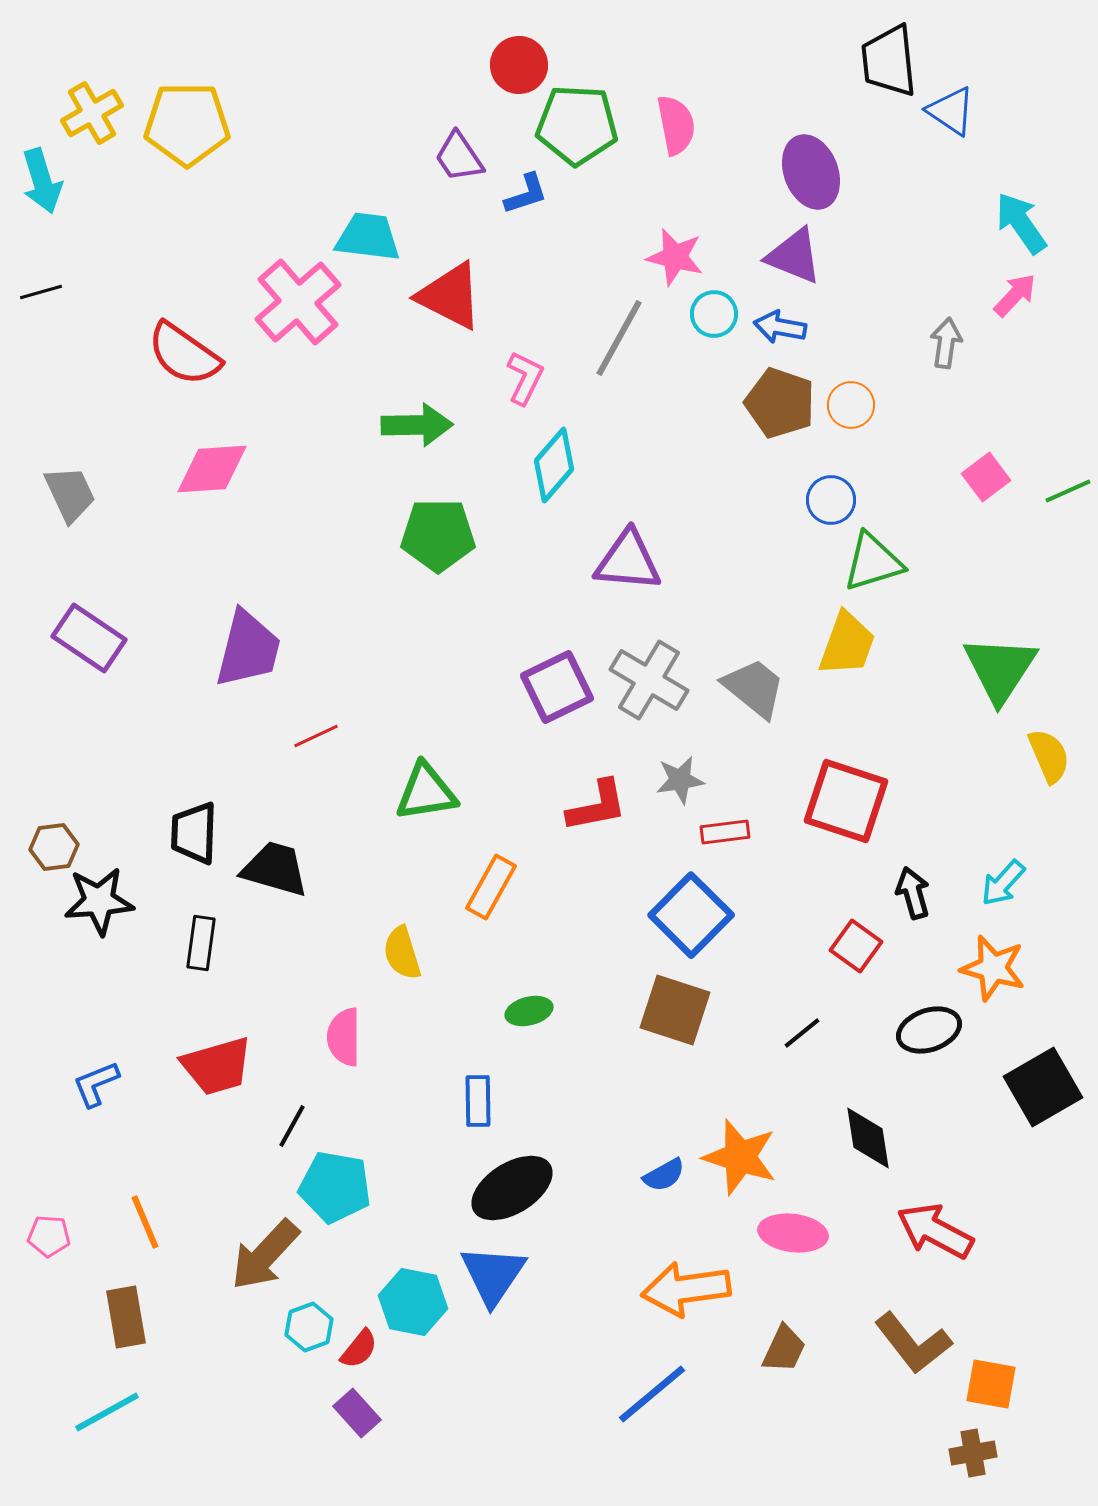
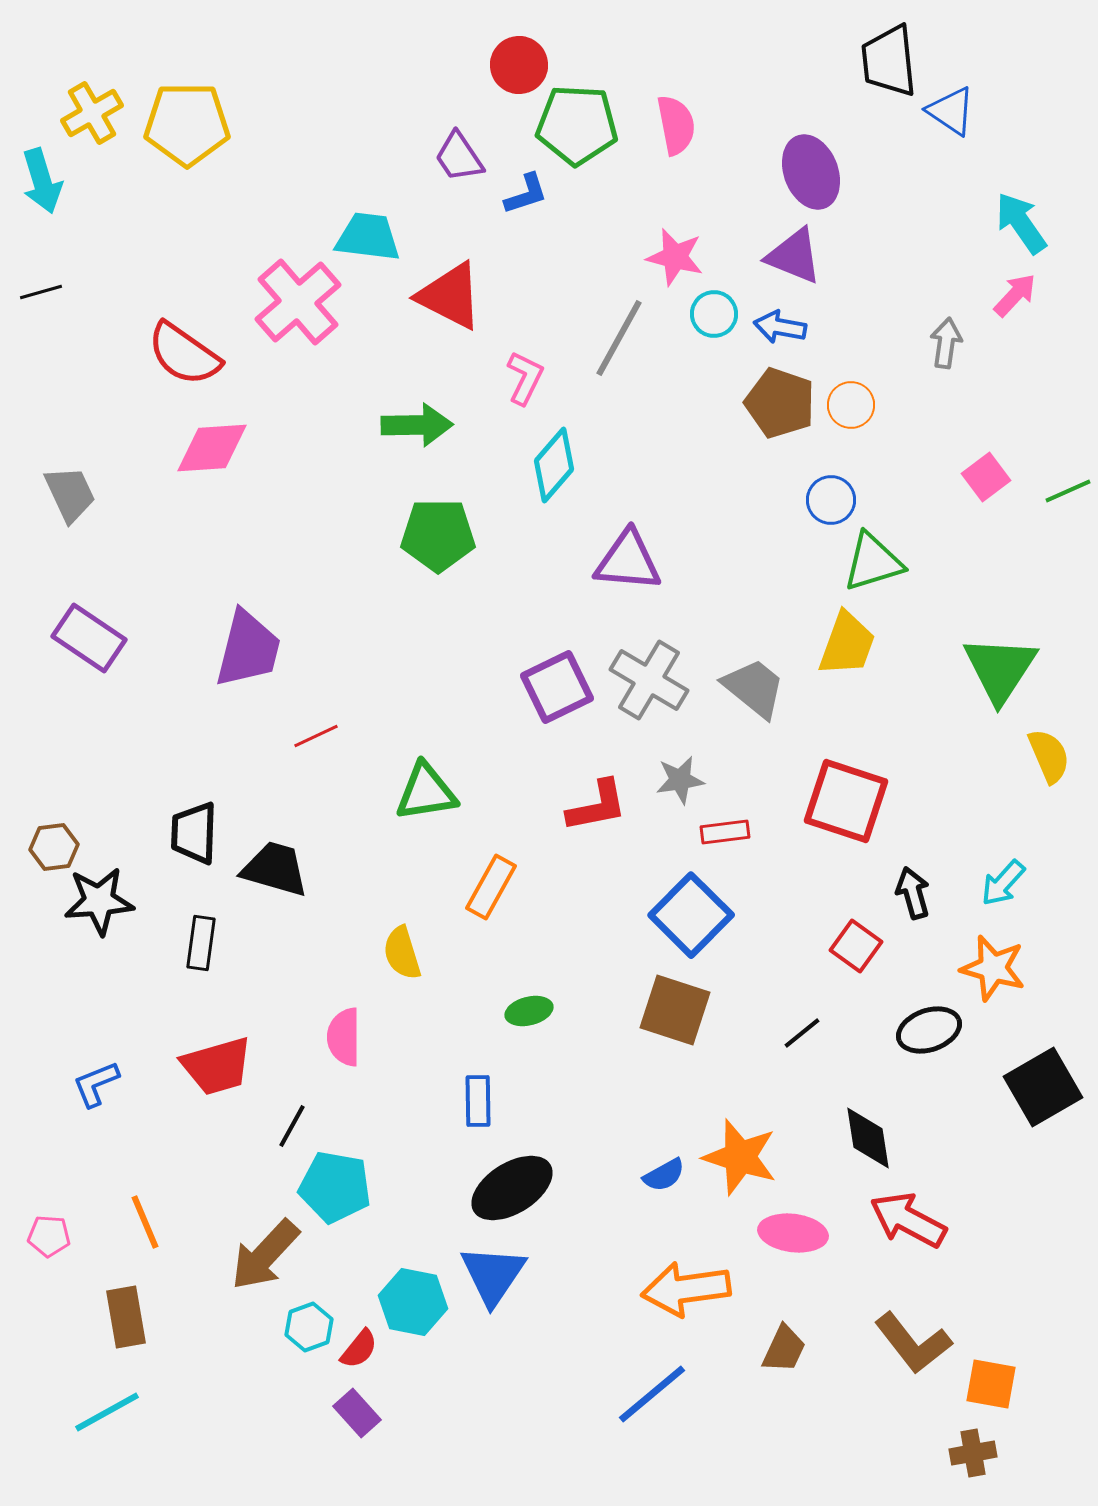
pink diamond at (212, 469): moved 21 px up
red arrow at (935, 1231): moved 27 px left, 11 px up
